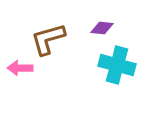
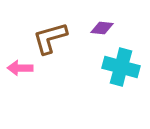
brown L-shape: moved 2 px right, 1 px up
cyan cross: moved 4 px right, 2 px down
